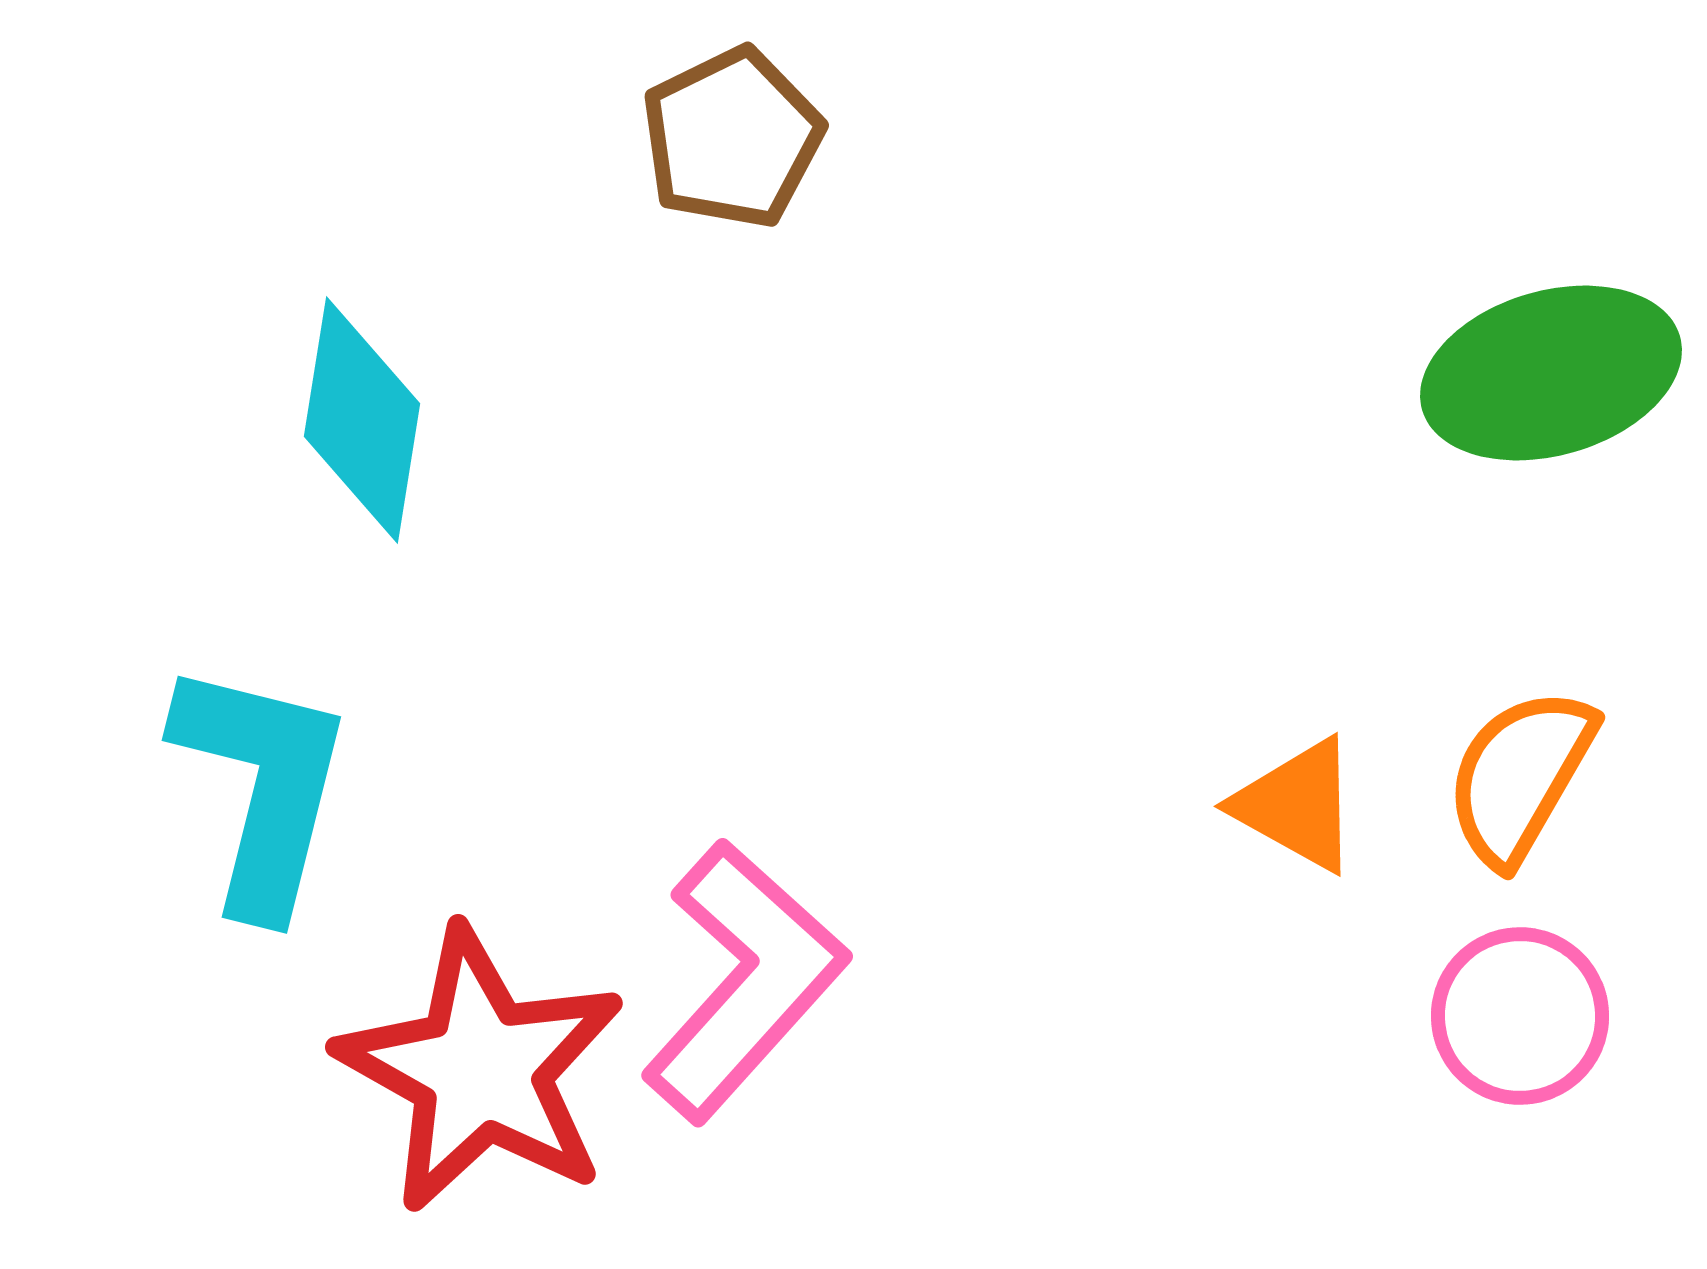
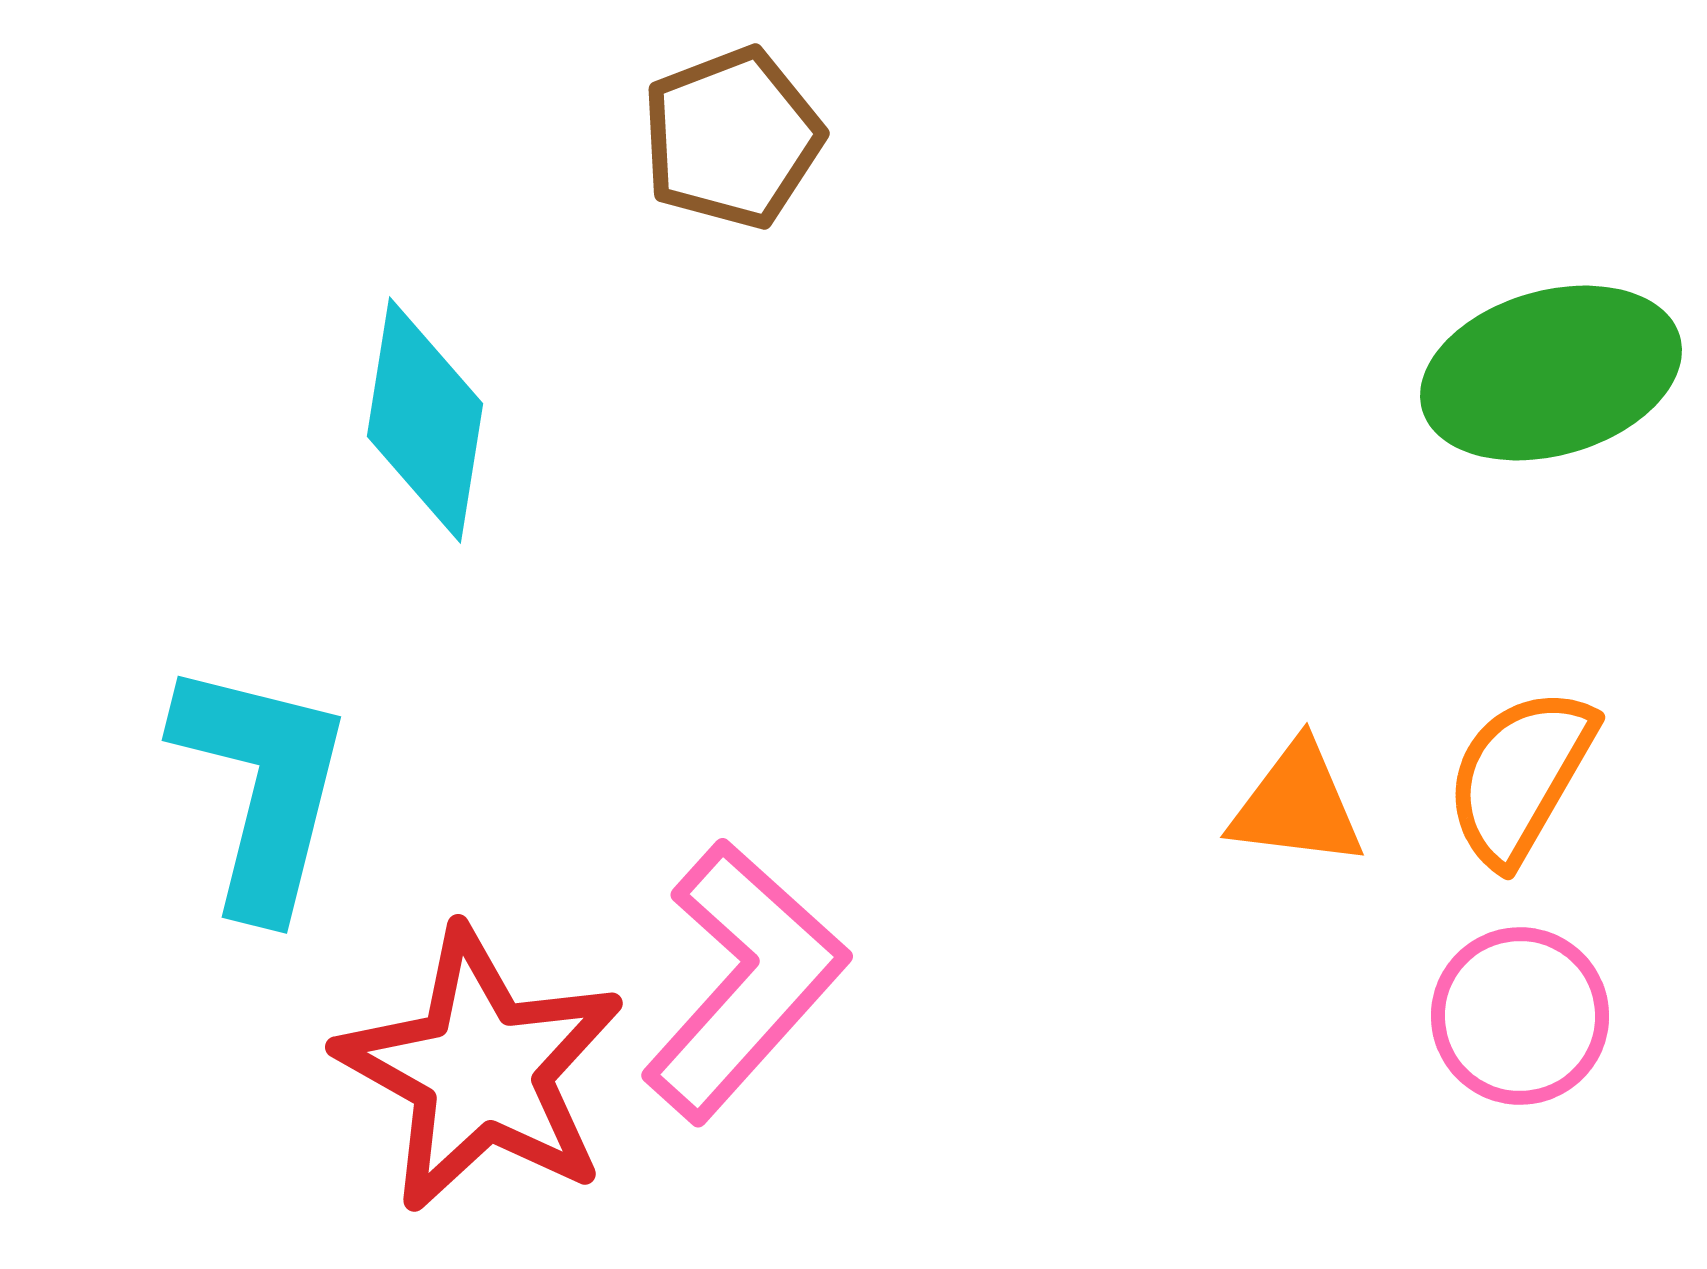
brown pentagon: rotated 5 degrees clockwise
cyan diamond: moved 63 px right
orange triangle: rotated 22 degrees counterclockwise
